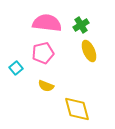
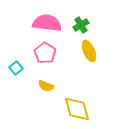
pink pentagon: moved 2 px right; rotated 25 degrees counterclockwise
